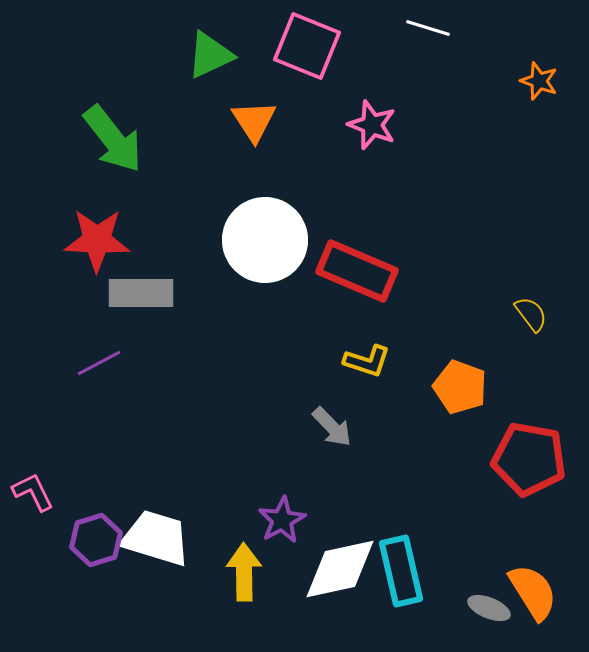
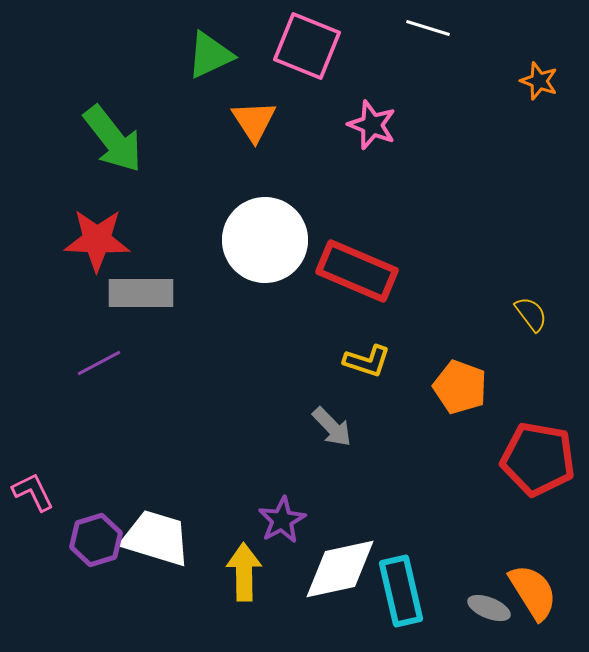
red pentagon: moved 9 px right
cyan rectangle: moved 20 px down
